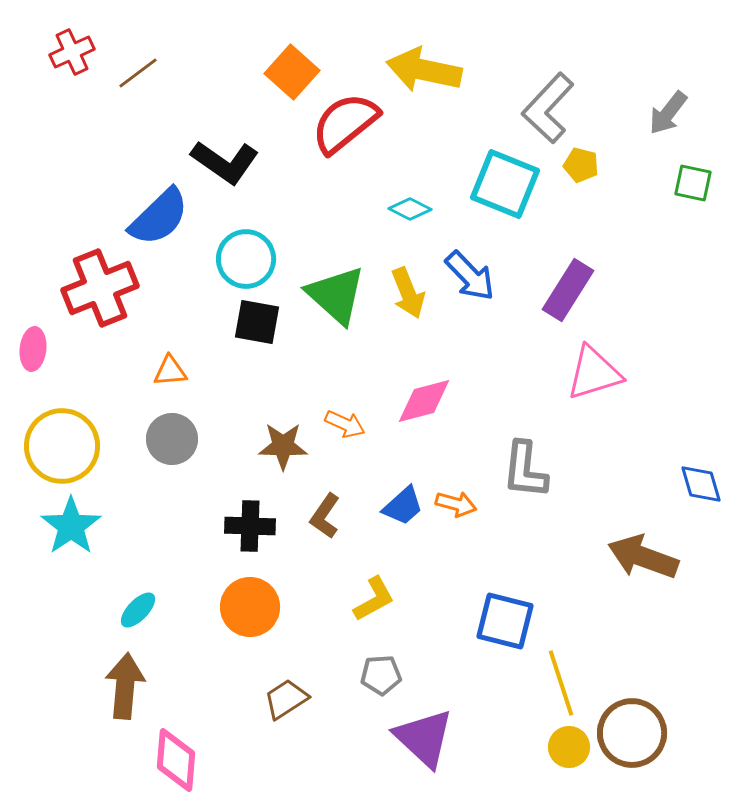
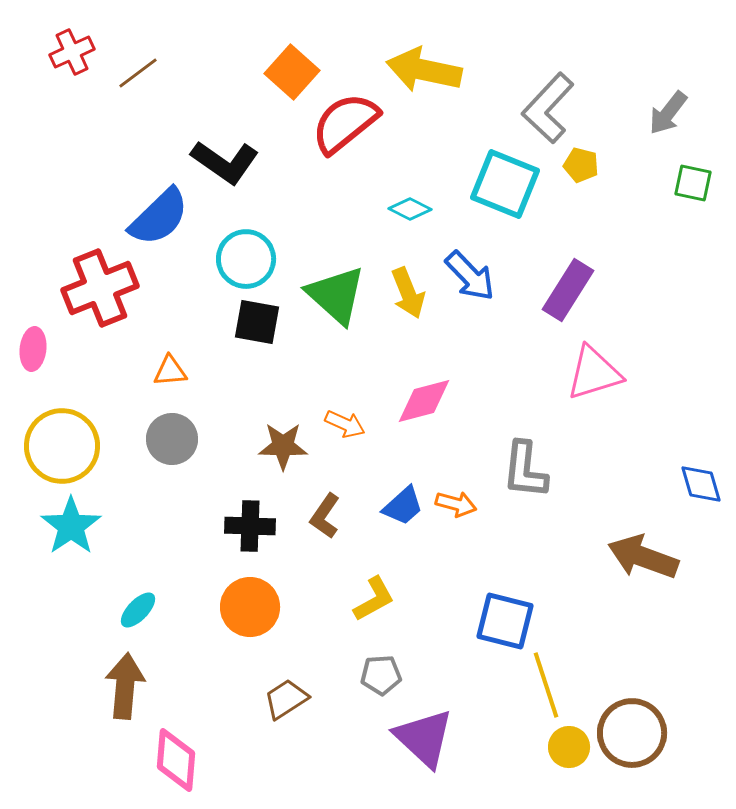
yellow line at (561, 683): moved 15 px left, 2 px down
